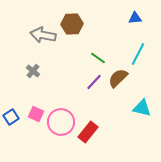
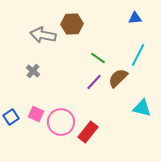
cyan line: moved 1 px down
